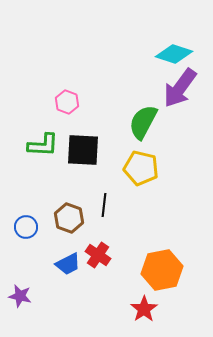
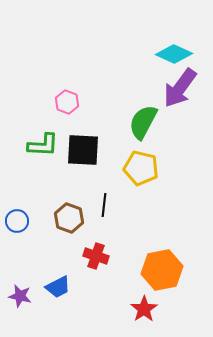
cyan diamond: rotated 6 degrees clockwise
blue circle: moved 9 px left, 6 px up
red cross: moved 2 px left, 1 px down; rotated 15 degrees counterclockwise
blue trapezoid: moved 10 px left, 23 px down
